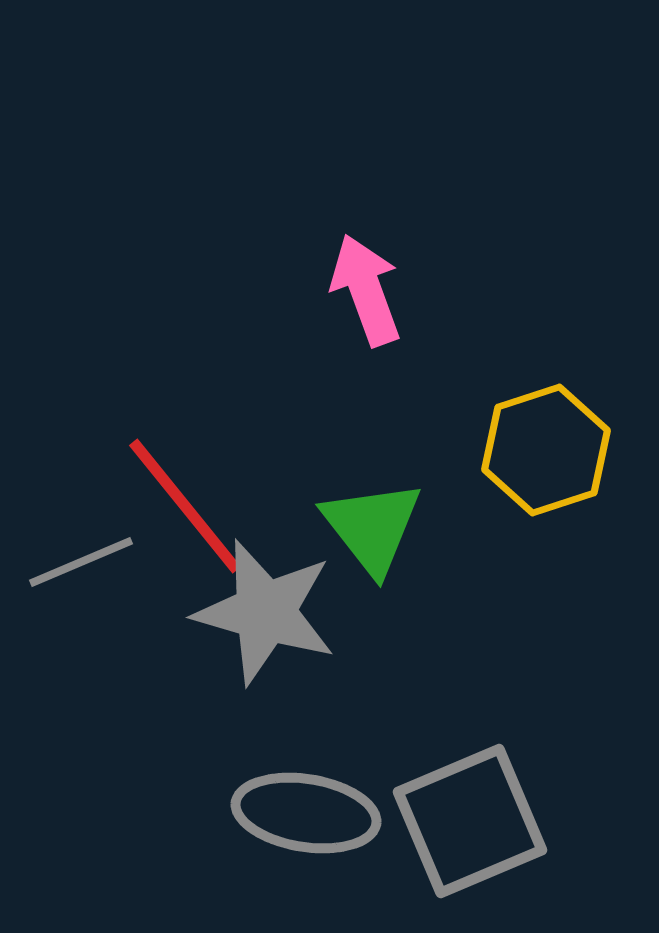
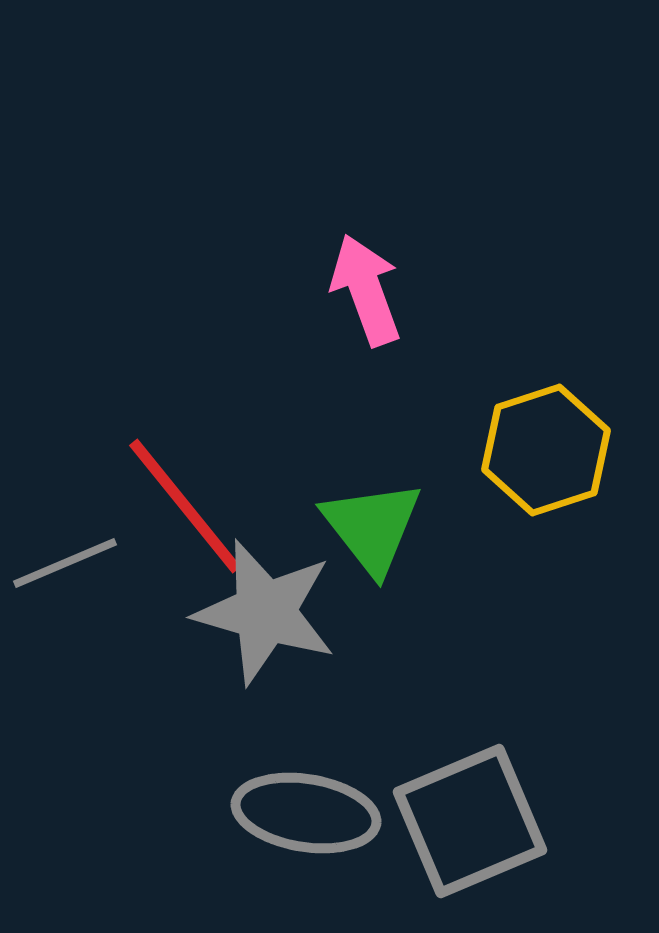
gray line: moved 16 px left, 1 px down
